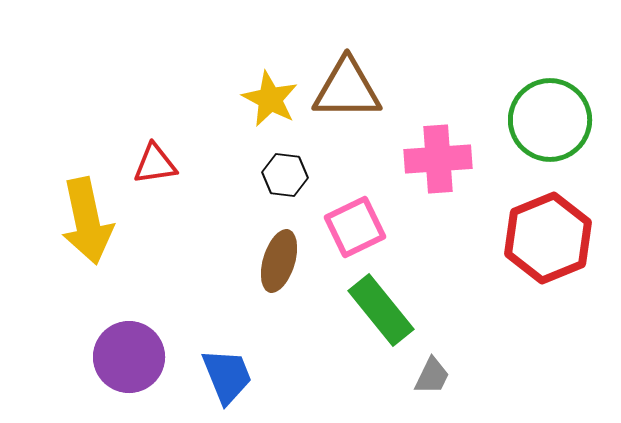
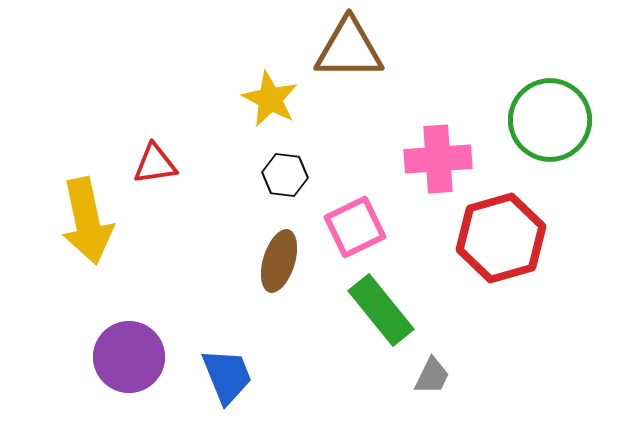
brown triangle: moved 2 px right, 40 px up
red hexagon: moved 47 px left; rotated 6 degrees clockwise
